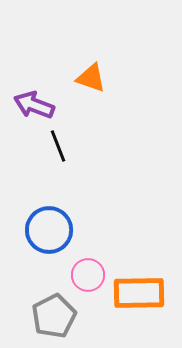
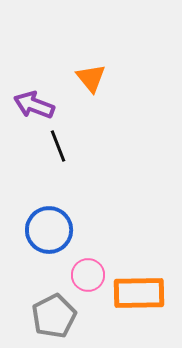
orange triangle: rotated 32 degrees clockwise
